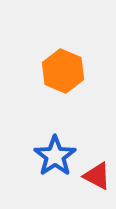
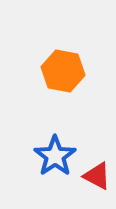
orange hexagon: rotated 12 degrees counterclockwise
